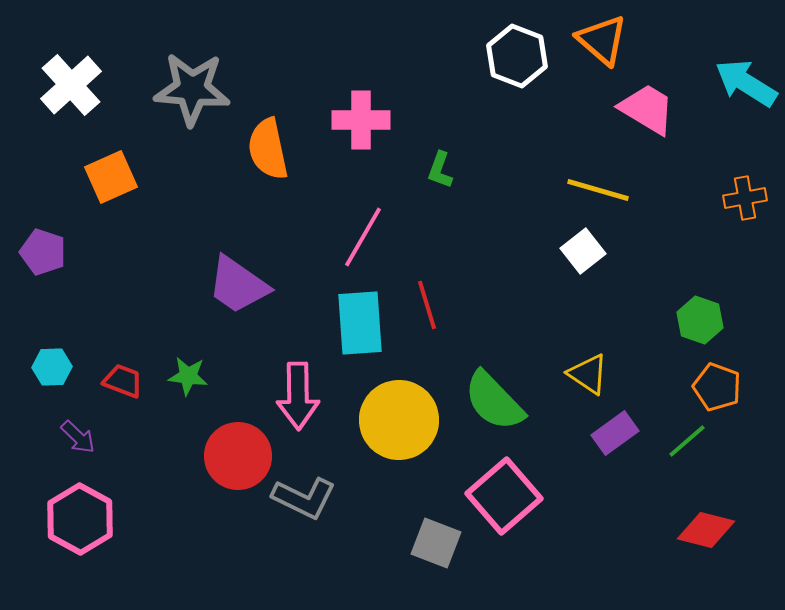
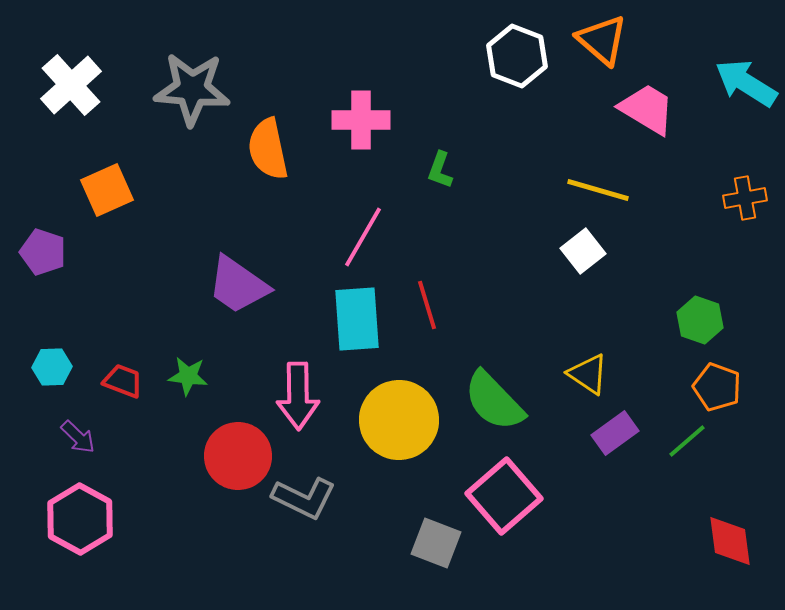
orange square: moved 4 px left, 13 px down
cyan rectangle: moved 3 px left, 4 px up
red diamond: moved 24 px right, 11 px down; rotated 68 degrees clockwise
